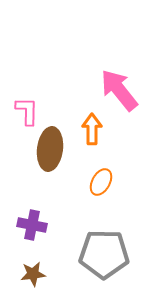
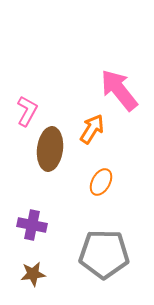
pink L-shape: rotated 28 degrees clockwise
orange arrow: rotated 32 degrees clockwise
